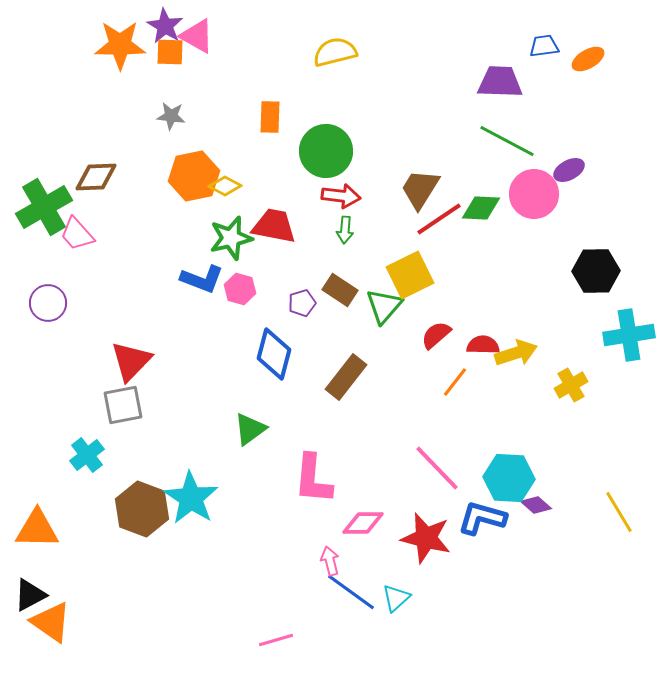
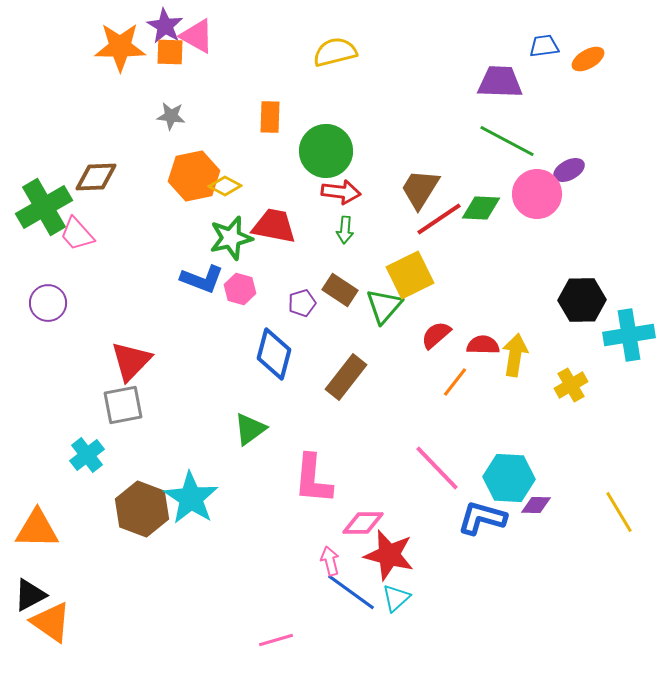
orange star at (120, 45): moved 2 px down
pink circle at (534, 194): moved 3 px right
red arrow at (341, 196): moved 4 px up
black hexagon at (596, 271): moved 14 px left, 29 px down
yellow arrow at (516, 353): moved 1 px left, 2 px down; rotated 63 degrees counterclockwise
purple diamond at (536, 505): rotated 40 degrees counterclockwise
red star at (426, 538): moved 37 px left, 17 px down
